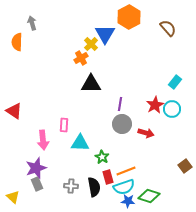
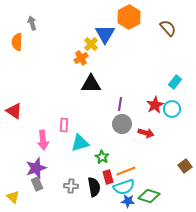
cyan triangle: rotated 18 degrees counterclockwise
